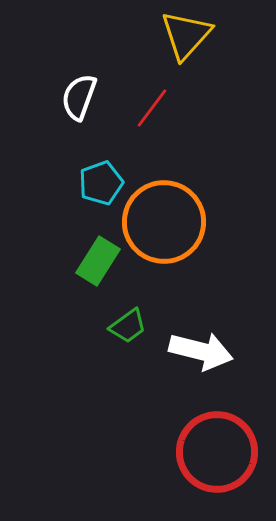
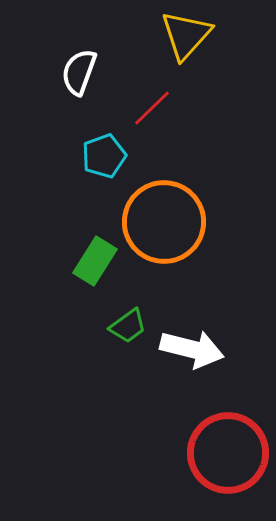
white semicircle: moved 25 px up
red line: rotated 9 degrees clockwise
cyan pentagon: moved 3 px right, 27 px up
green rectangle: moved 3 px left
white arrow: moved 9 px left, 2 px up
red circle: moved 11 px right, 1 px down
